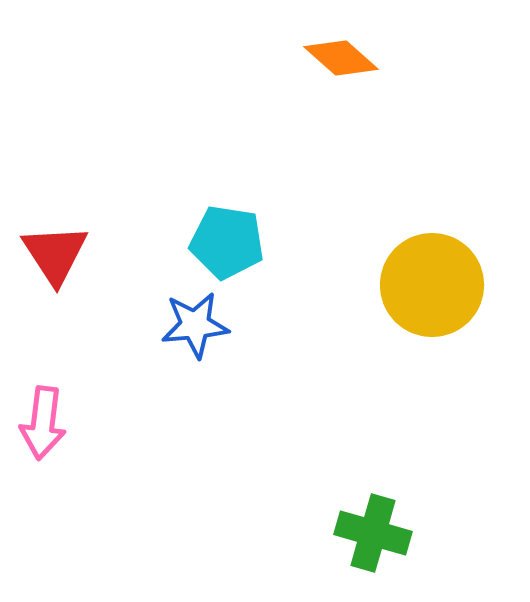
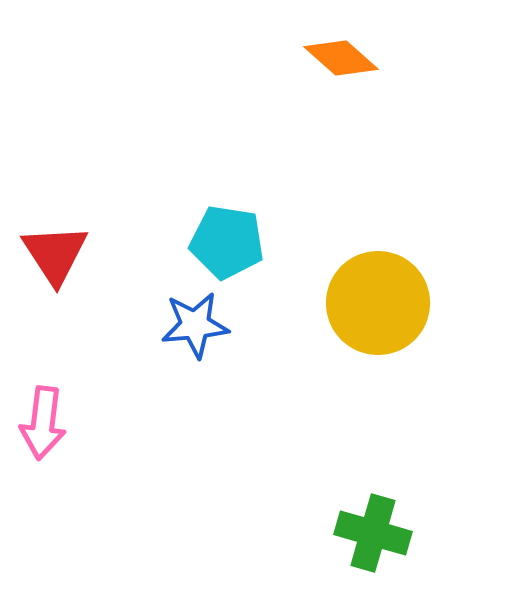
yellow circle: moved 54 px left, 18 px down
